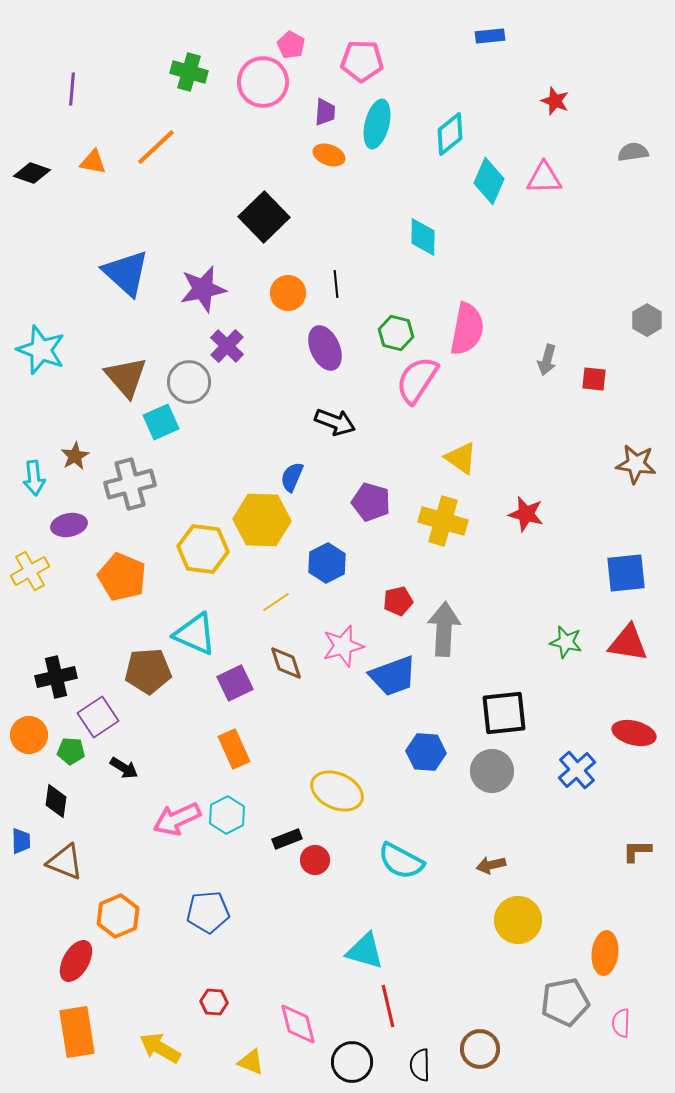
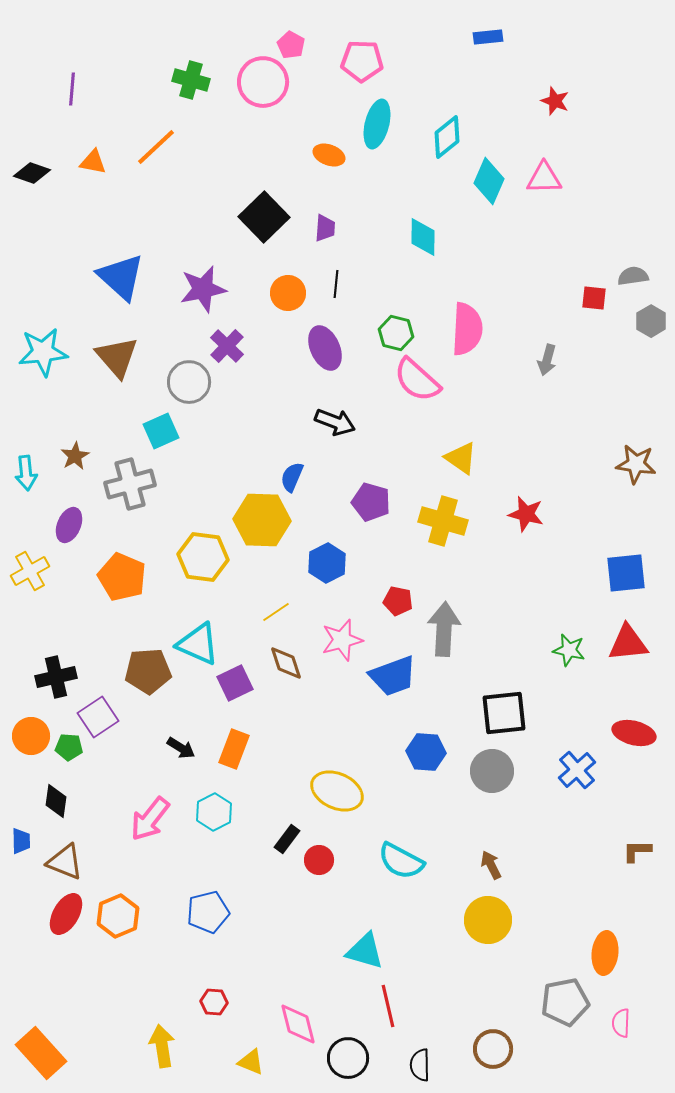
blue rectangle at (490, 36): moved 2 px left, 1 px down
green cross at (189, 72): moved 2 px right, 8 px down
purple trapezoid at (325, 112): moved 116 px down
cyan diamond at (450, 134): moved 3 px left, 3 px down
gray semicircle at (633, 152): moved 124 px down
blue triangle at (126, 273): moved 5 px left, 4 px down
black line at (336, 284): rotated 12 degrees clockwise
gray hexagon at (647, 320): moved 4 px right, 1 px down
pink semicircle at (467, 329): rotated 8 degrees counterclockwise
cyan star at (41, 350): moved 2 px right, 2 px down; rotated 27 degrees counterclockwise
brown triangle at (126, 377): moved 9 px left, 20 px up
red square at (594, 379): moved 81 px up
pink semicircle at (417, 380): rotated 81 degrees counterclockwise
cyan square at (161, 422): moved 9 px down
cyan arrow at (34, 478): moved 8 px left, 5 px up
purple ellipse at (69, 525): rotated 56 degrees counterclockwise
yellow hexagon at (203, 549): moved 8 px down
red pentagon at (398, 601): rotated 24 degrees clockwise
yellow line at (276, 602): moved 10 px down
cyan triangle at (195, 634): moved 3 px right, 10 px down
green star at (566, 642): moved 3 px right, 8 px down
red triangle at (628, 643): rotated 15 degrees counterclockwise
pink star at (343, 646): moved 1 px left, 6 px up
orange circle at (29, 735): moved 2 px right, 1 px down
orange rectangle at (234, 749): rotated 45 degrees clockwise
green pentagon at (71, 751): moved 2 px left, 4 px up
black arrow at (124, 768): moved 57 px right, 20 px up
cyan hexagon at (227, 815): moved 13 px left, 3 px up
pink arrow at (177, 819): moved 27 px left; rotated 27 degrees counterclockwise
black rectangle at (287, 839): rotated 32 degrees counterclockwise
red circle at (315, 860): moved 4 px right
brown arrow at (491, 865): rotated 76 degrees clockwise
blue pentagon at (208, 912): rotated 9 degrees counterclockwise
yellow circle at (518, 920): moved 30 px left
red ellipse at (76, 961): moved 10 px left, 47 px up
orange rectangle at (77, 1032): moved 36 px left, 21 px down; rotated 33 degrees counterclockwise
yellow arrow at (160, 1048): moved 2 px right, 2 px up; rotated 51 degrees clockwise
brown circle at (480, 1049): moved 13 px right
black circle at (352, 1062): moved 4 px left, 4 px up
